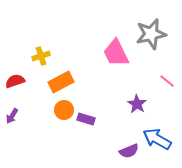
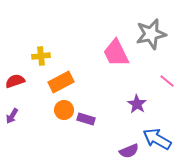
yellow cross: rotated 12 degrees clockwise
